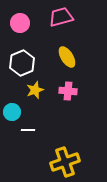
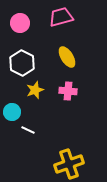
white hexagon: rotated 10 degrees counterclockwise
white line: rotated 24 degrees clockwise
yellow cross: moved 4 px right, 2 px down
